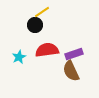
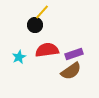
yellow line: rotated 14 degrees counterclockwise
brown semicircle: rotated 100 degrees counterclockwise
